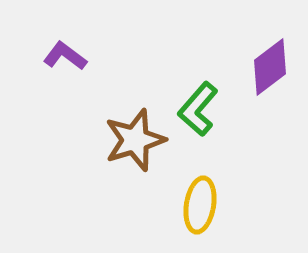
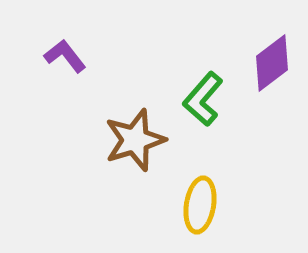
purple L-shape: rotated 15 degrees clockwise
purple diamond: moved 2 px right, 4 px up
green L-shape: moved 5 px right, 10 px up
